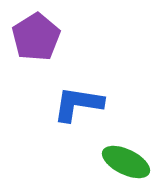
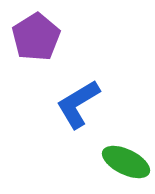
blue L-shape: rotated 40 degrees counterclockwise
